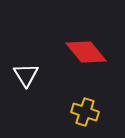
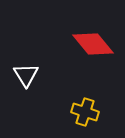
red diamond: moved 7 px right, 8 px up
